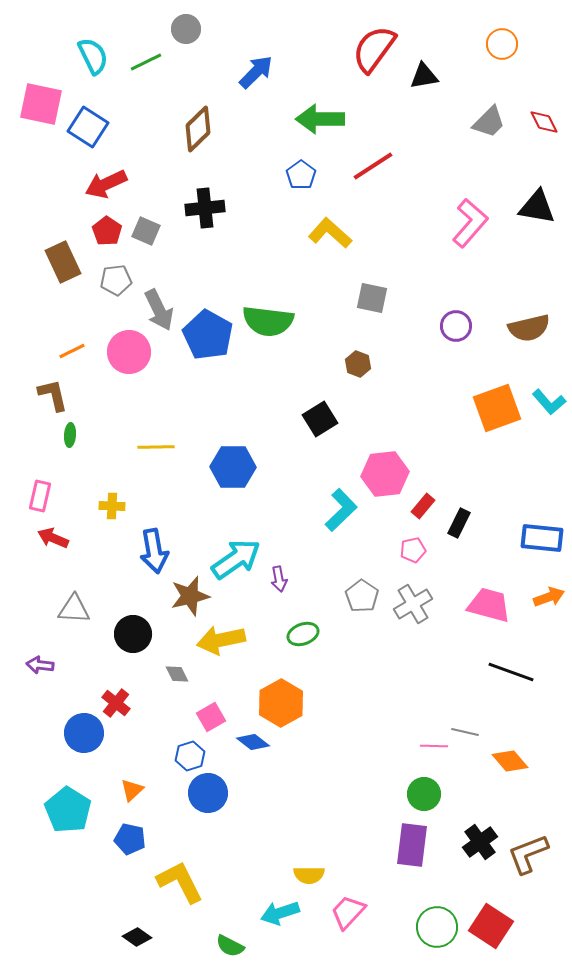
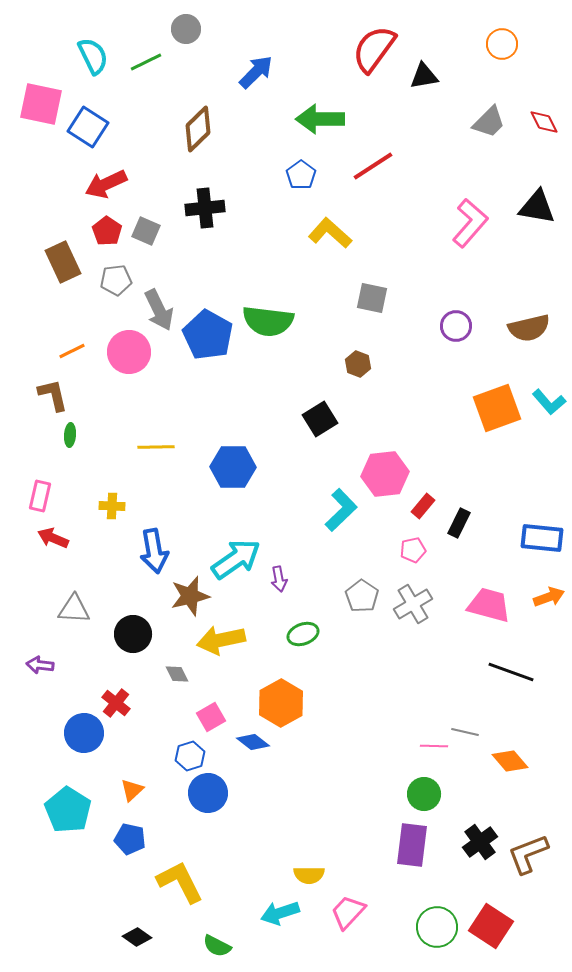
green semicircle at (230, 946): moved 13 px left
